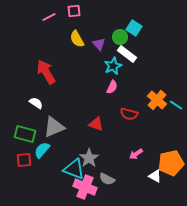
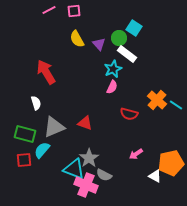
pink line: moved 7 px up
green circle: moved 1 px left, 1 px down
cyan star: moved 3 px down
white semicircle: rotated 40 degrees clockwise
red triangle: moved 11 px left, 1 px up
gray semicircle: moved 3 px left, 4 px up
pink cross: moved 1 px right, 2 px up
